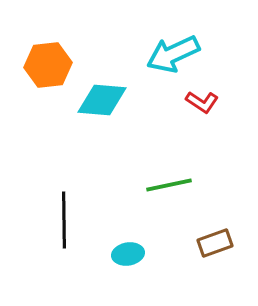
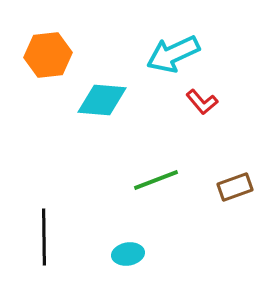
orange hexagon: moved 10 px up
red L-shape: rotated 16 degrees clockwise
green line: moved 13 px left, 5 px up; rotated 9 degrees counterclockwise
black line: moved 20 px left, 17 px down
brown rectangle: moved 20 px right, 56 px up
